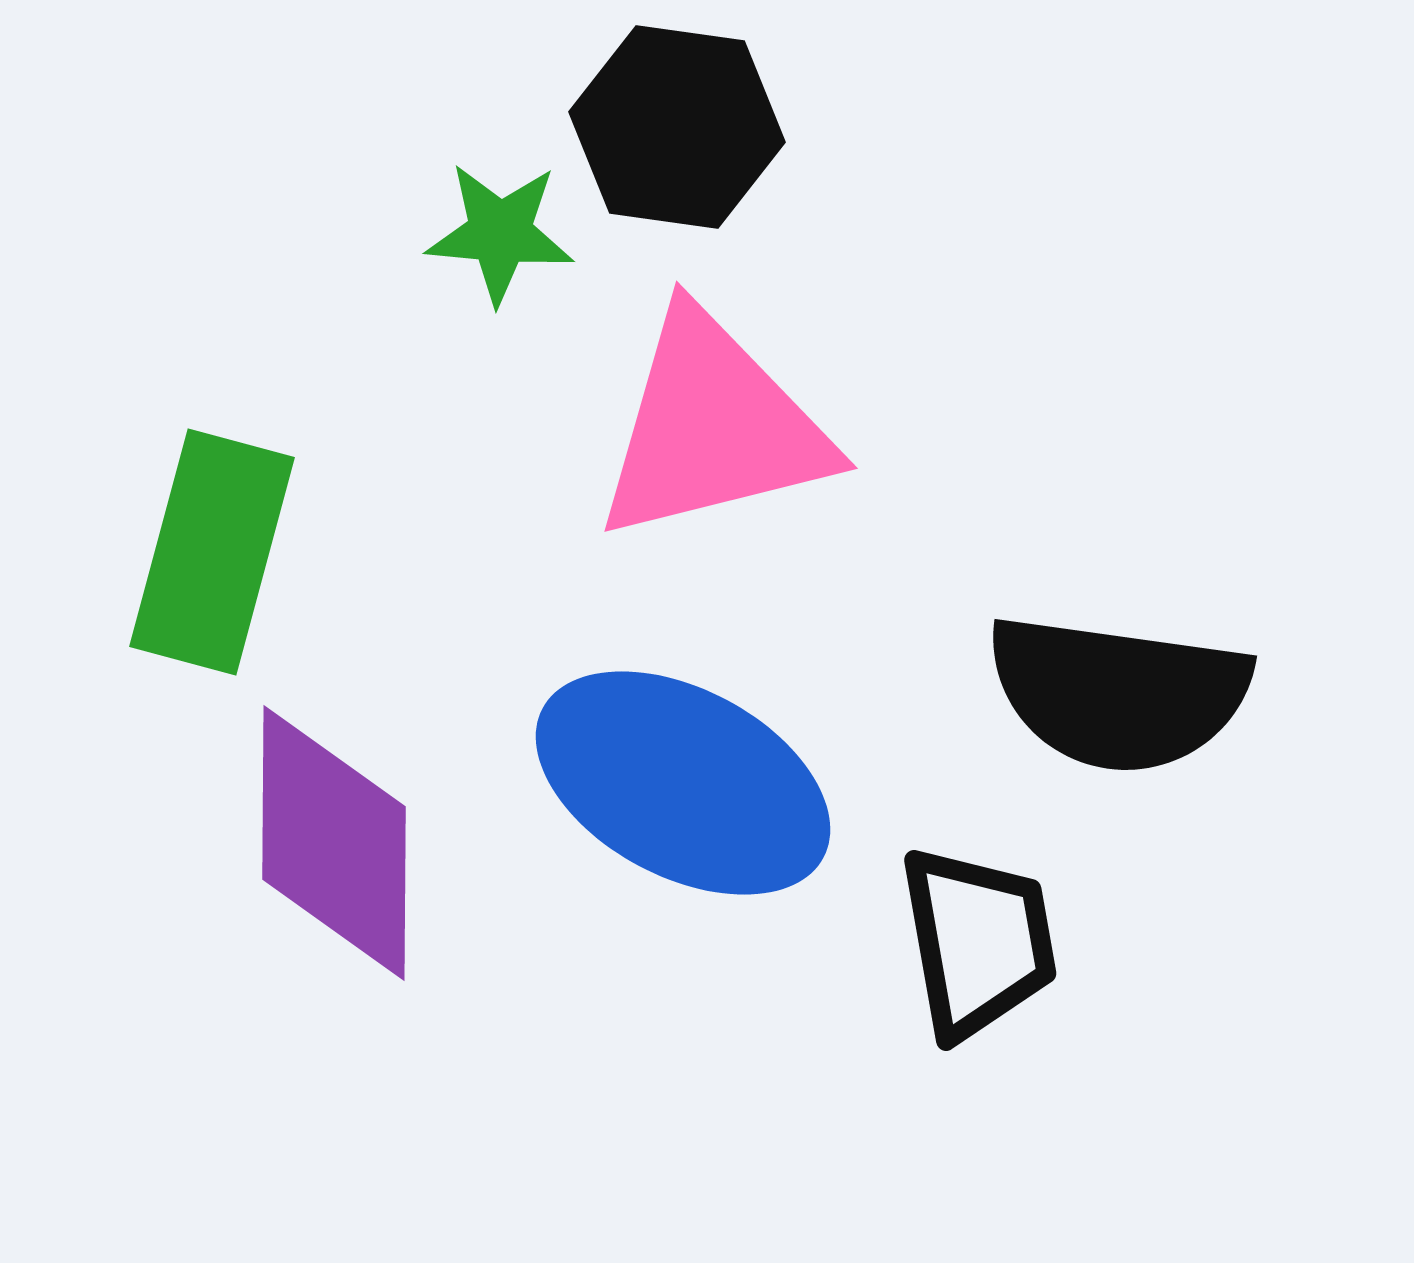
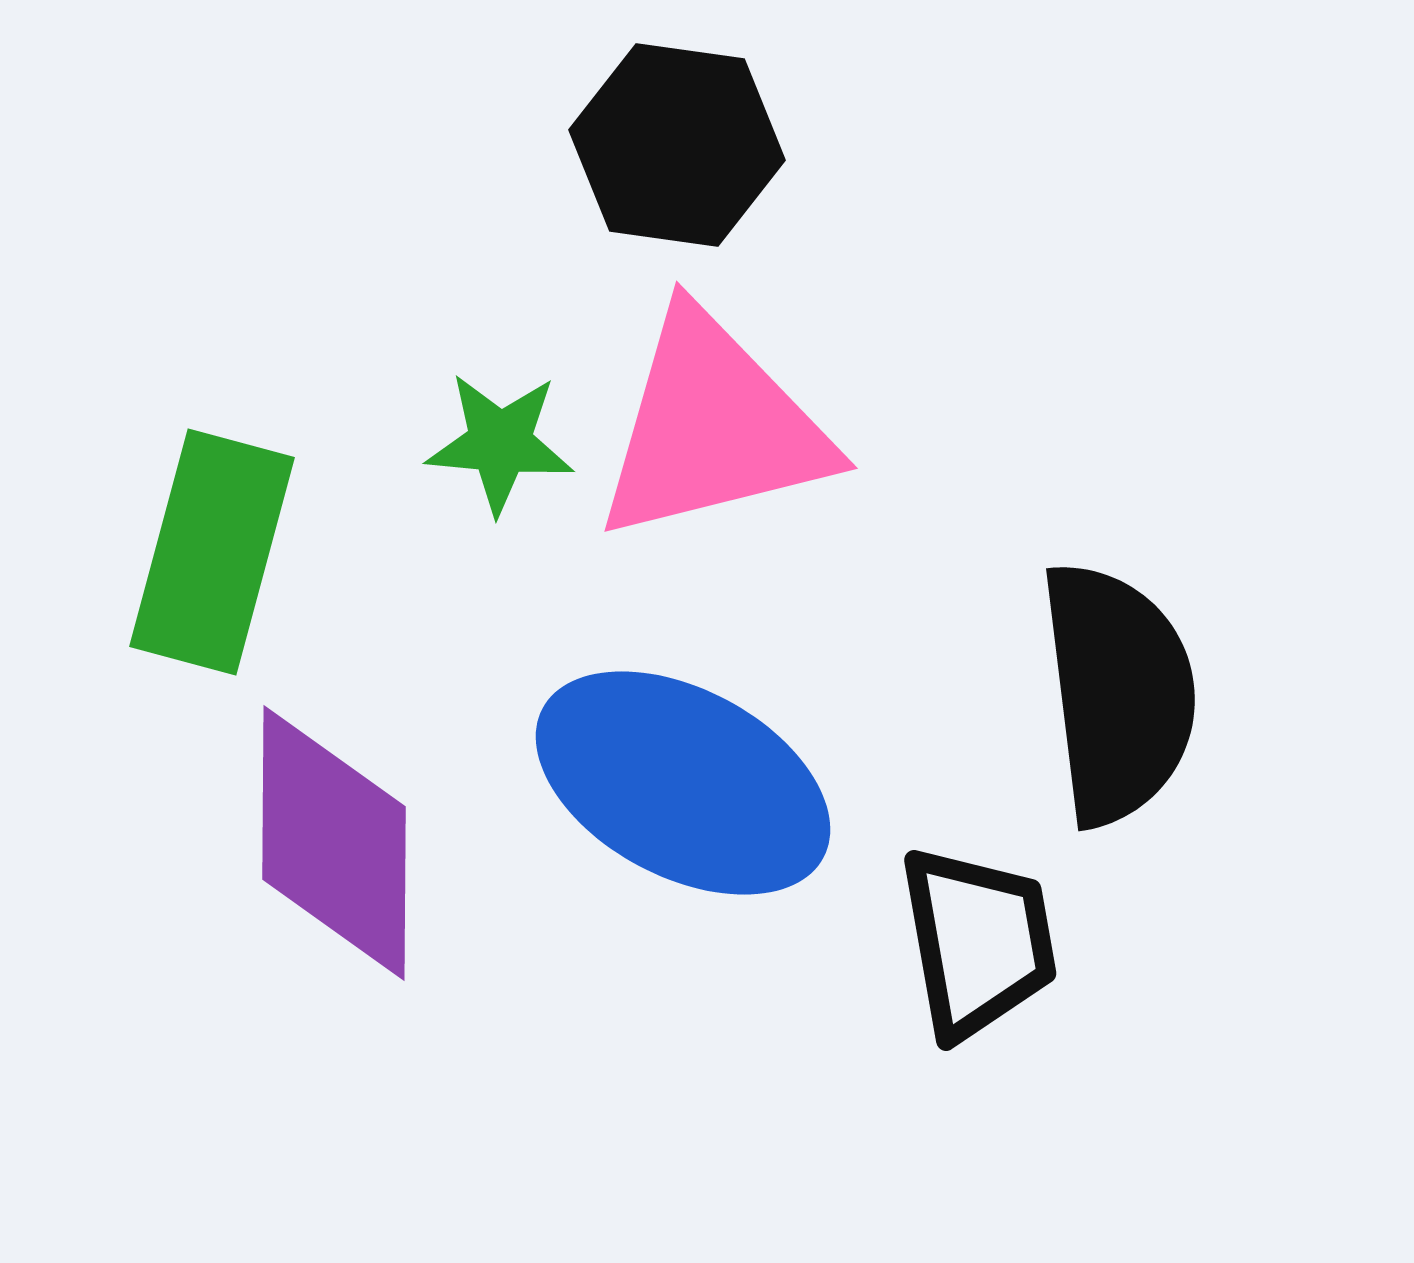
black hexagon: moved 18 px down
green star: moved 210 px down
black semicircle: rotated 105 degrees counterclockwise
